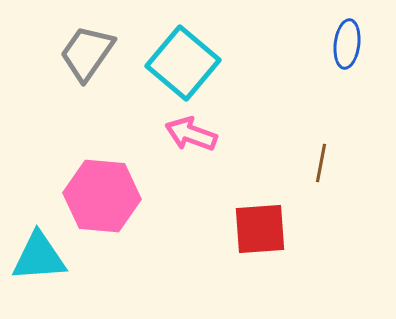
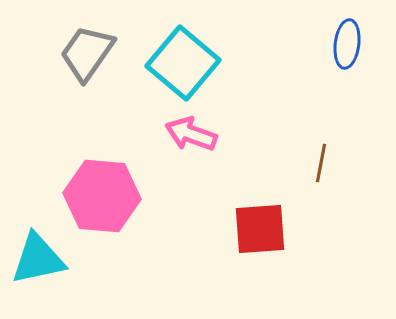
cyan triangle: moved 1 px left, 2 px down; rotated 8 degrees counterclockwise
